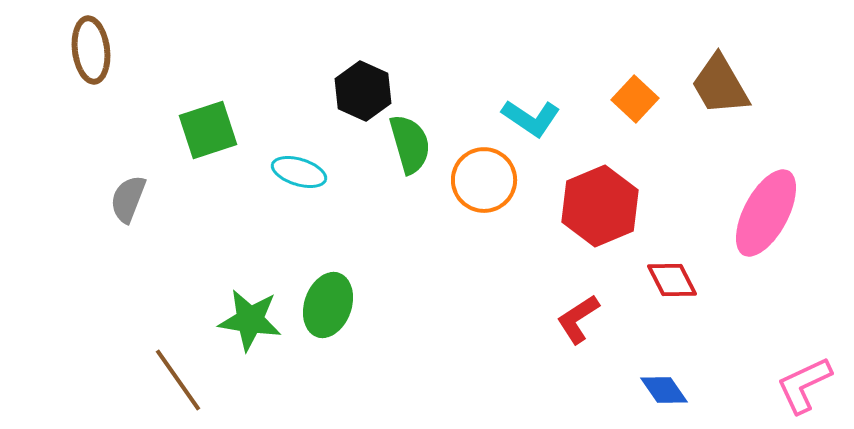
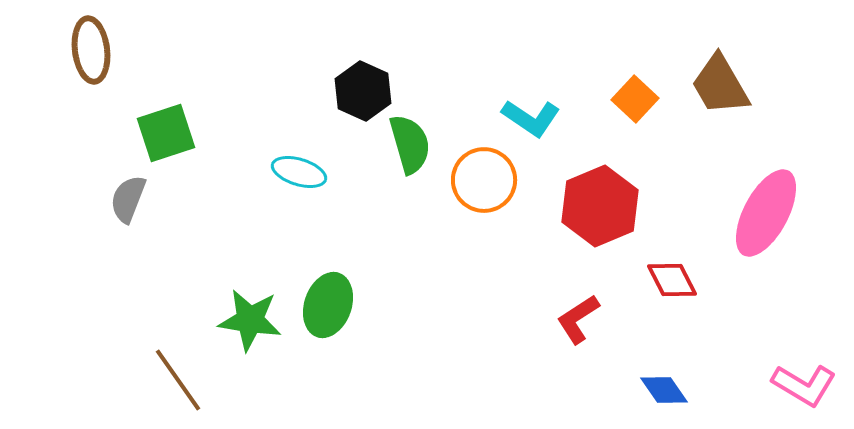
green square: moved 42 px left, 3 px down
pink L-shape: rotated 124 degrees counterclockwise
